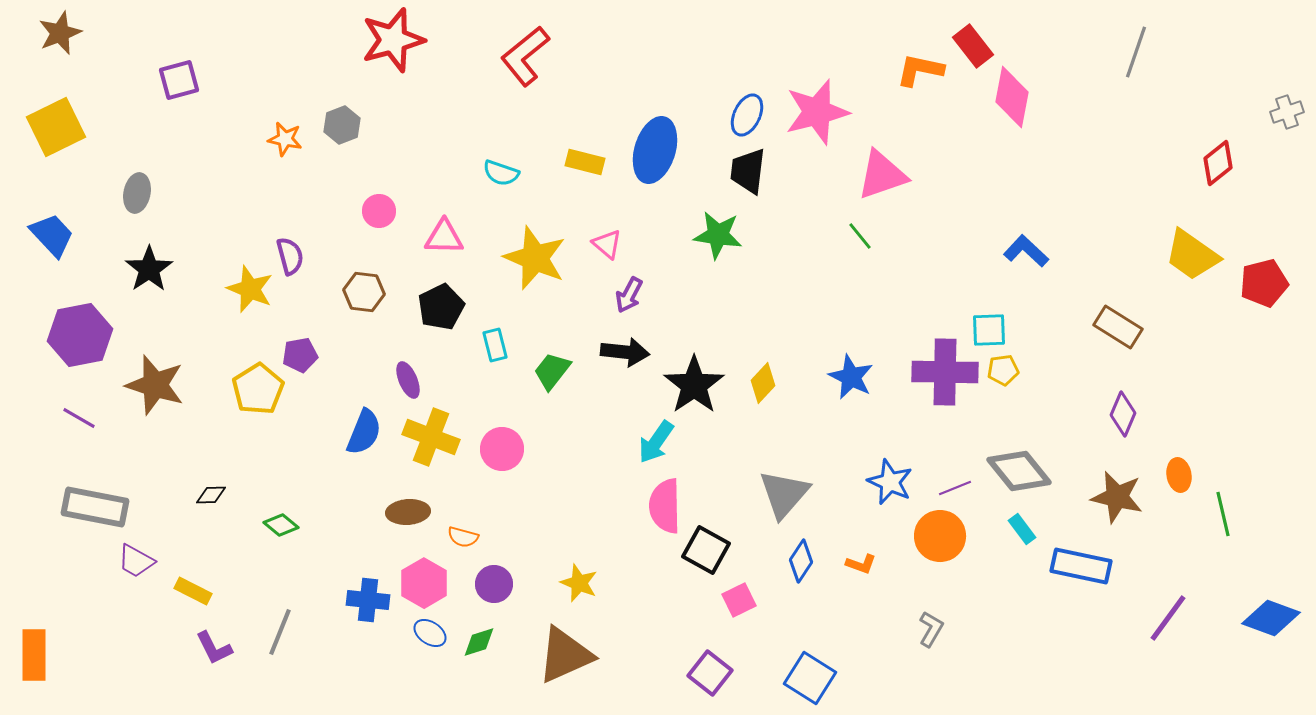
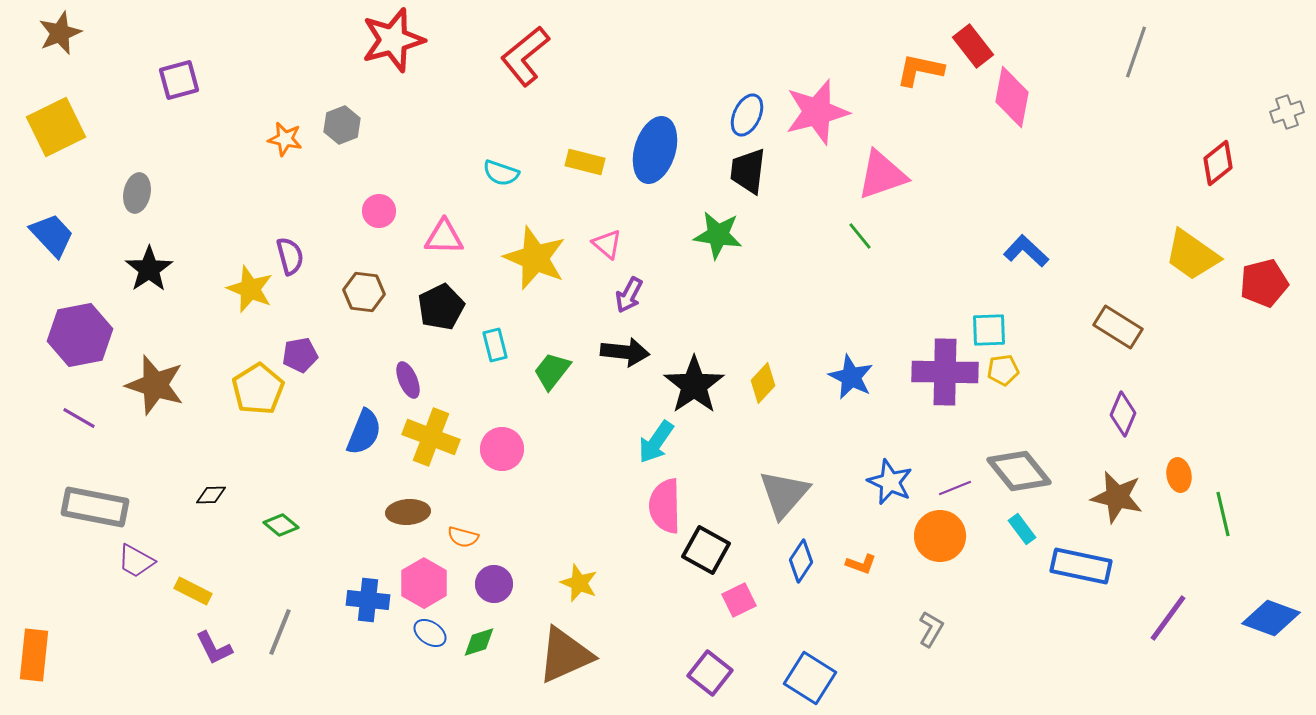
orange rectangle at (34, 655): rotated 6 degrees clockwise
